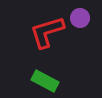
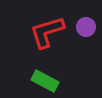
purple circle: moved 6 px right, 9 px down
